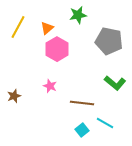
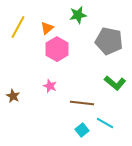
brown star: moved 1 px left; rotated 24 degrees counterclockwise
